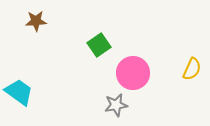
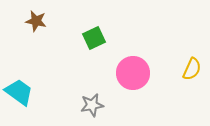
brown star: rotated 15 degrees clockwise
green square: moved 5 px left, 7 px up; rotated 10 degrees clockwise
gray star: moved 24 px left
